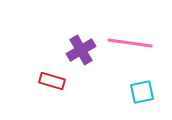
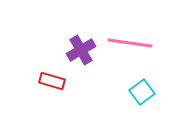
cyan square: rotated 25 degrees counterclockwise
